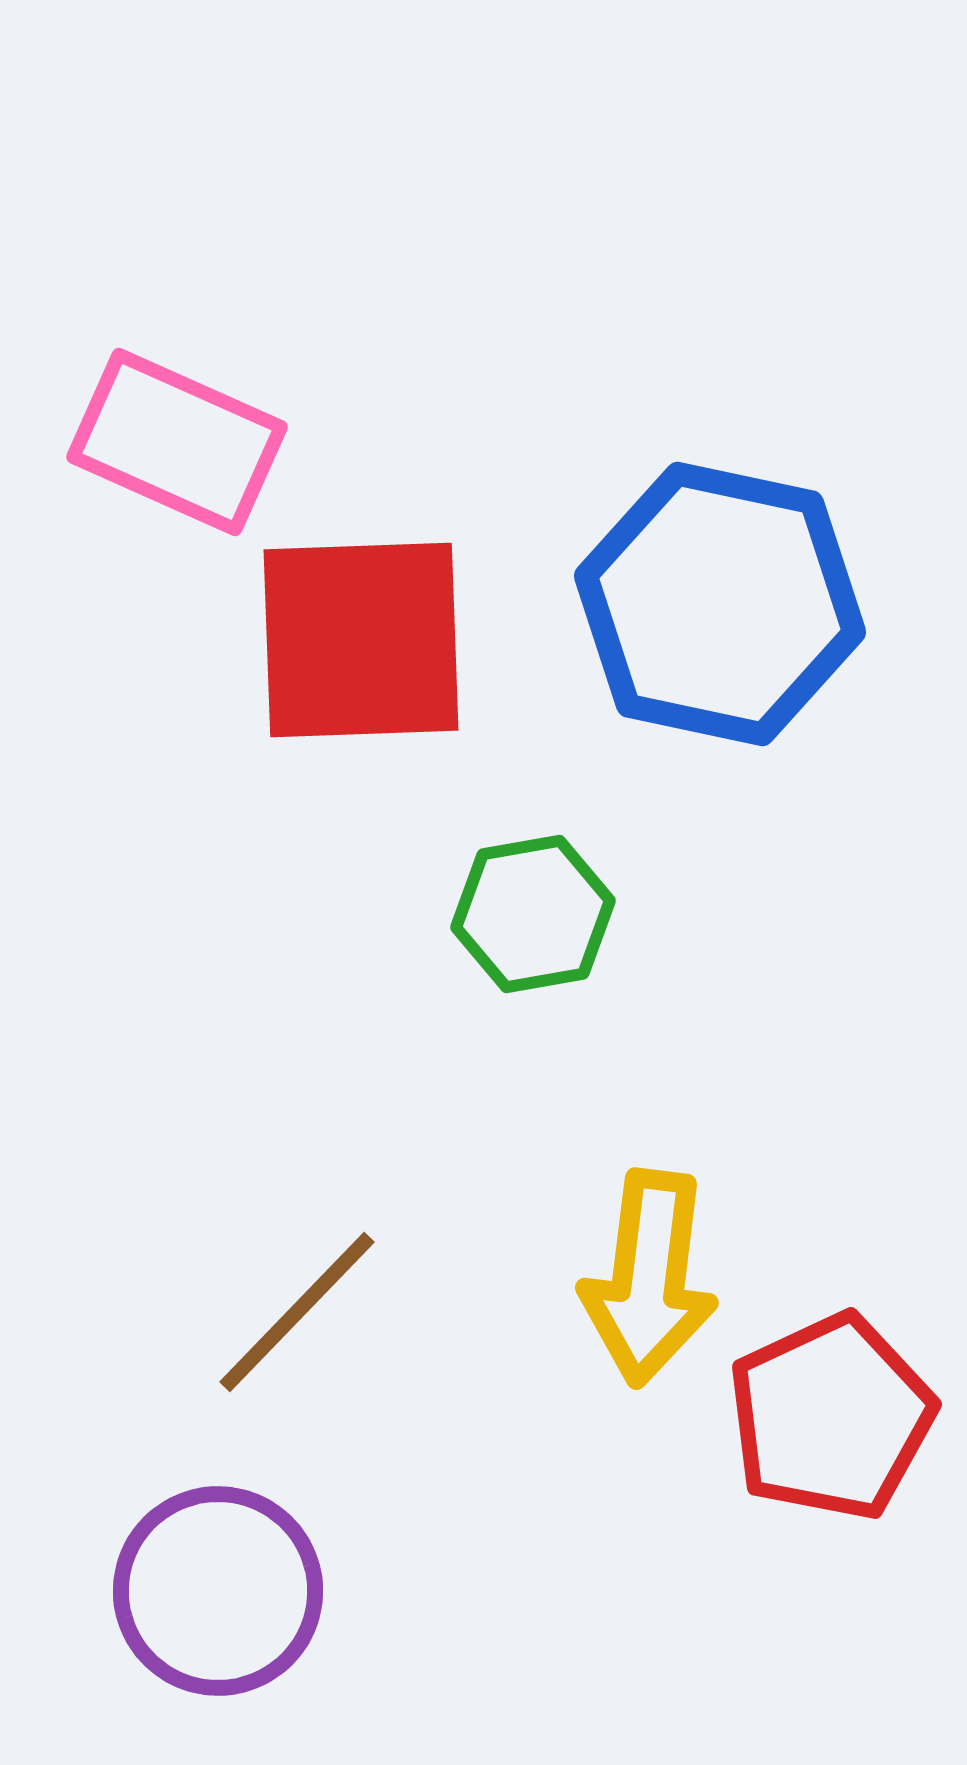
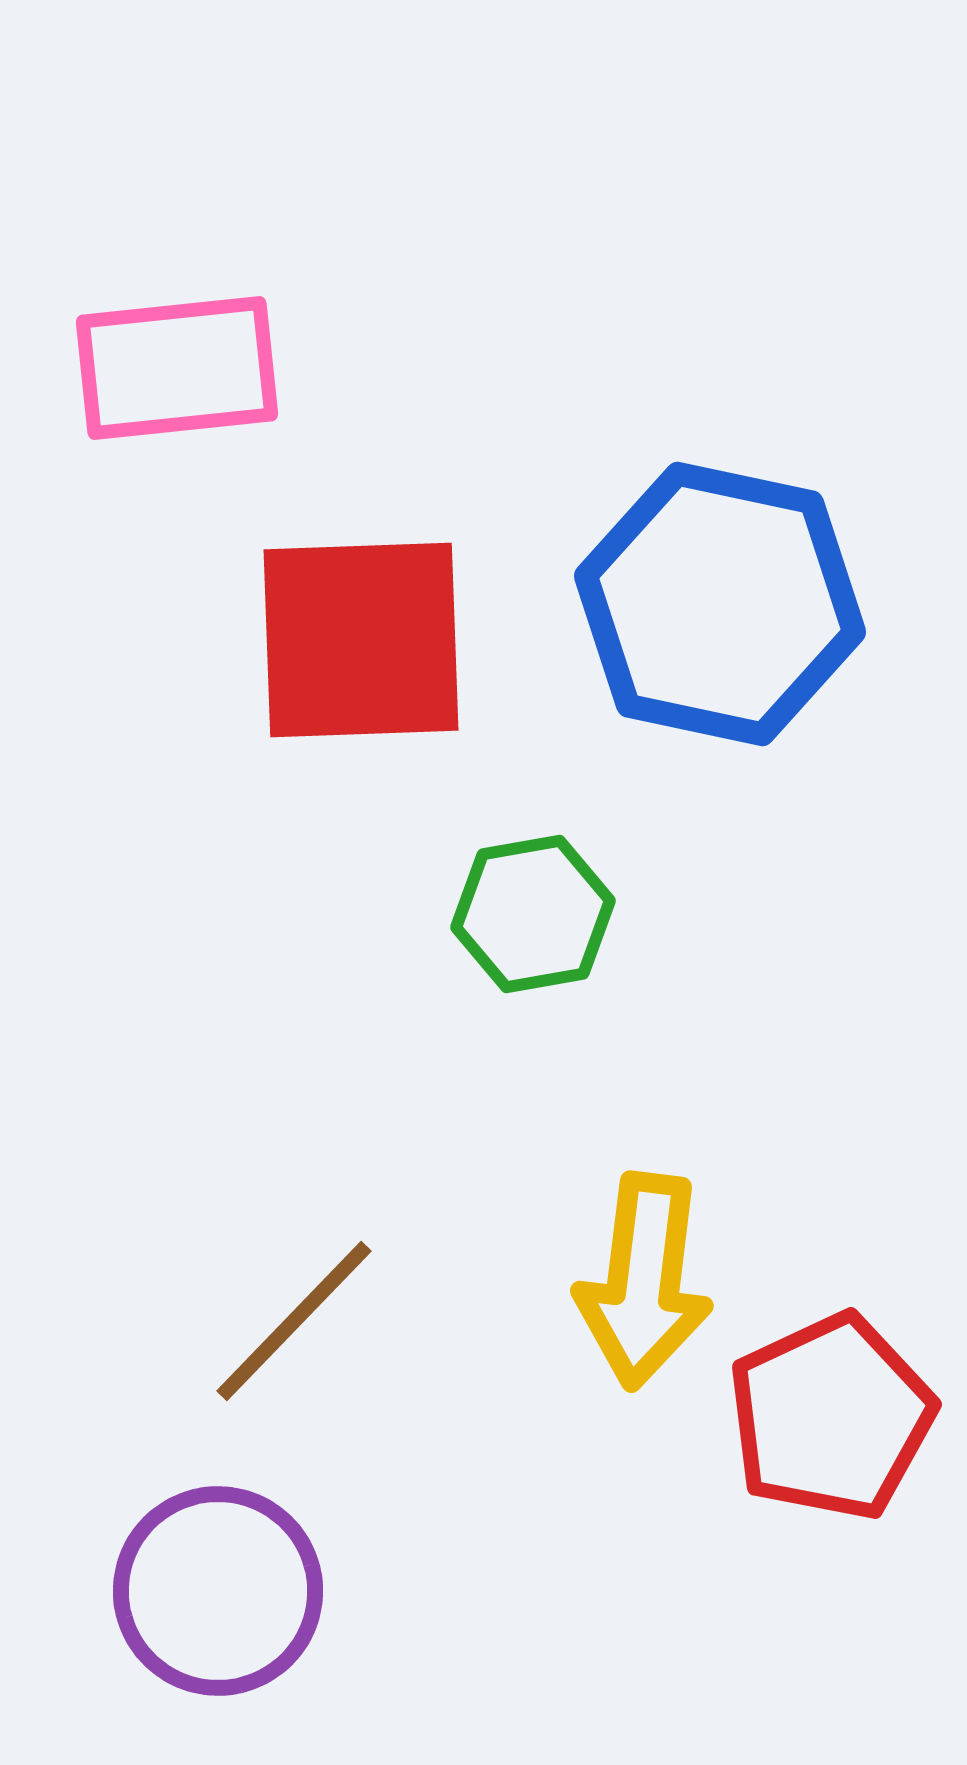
pink rectangle: moved 74 px up; rotated 30 degrees counterclockwise
yellow arrow: moved 5 px left, 3 px down
brown line: moved 3 px left, 9 px down
